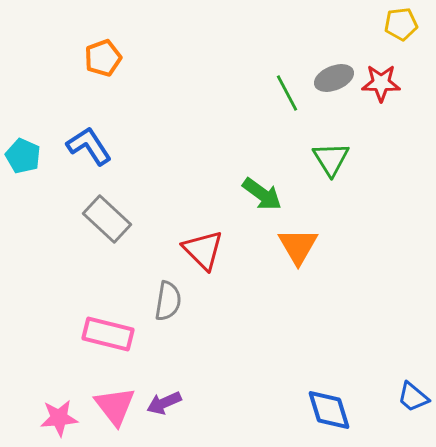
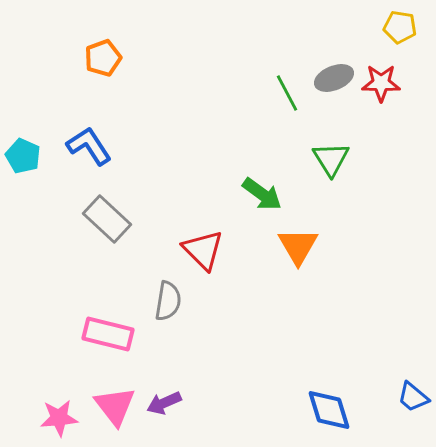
yellow pentagon: moved 1 px left, 3 px down; rotated 16 degrees clockwise
